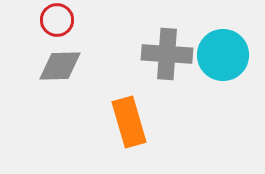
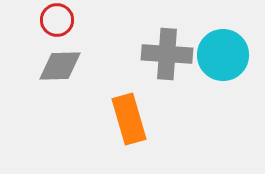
orange rectangle: moved 3 px up
